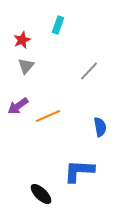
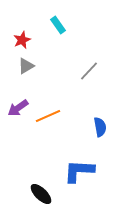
cyan rectangle: rotated 54 degrees counterclockwise
gray triangle: rotated 18 degrees clockwise
purple arrow: moved 2 px down
